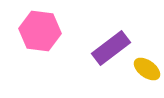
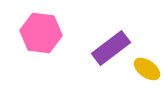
pink hexagon: moved 1 px right, 2 px down
